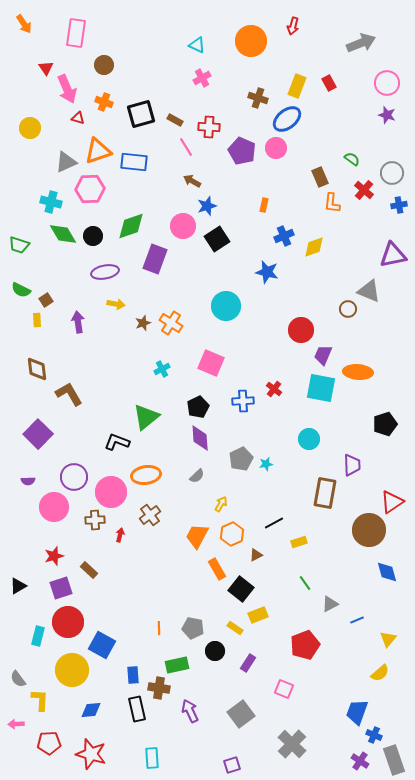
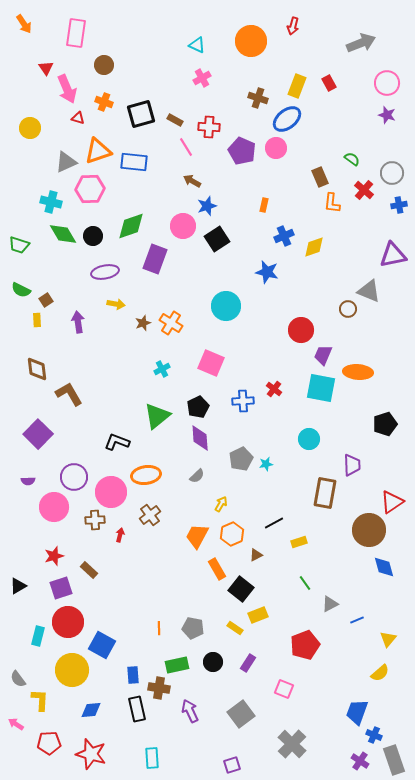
green triangle at (146, 417): moved 11 px right, 1 px up
blue diamond at (387, 572): moved 3 px left, 5 px up
black circle at (215, 651): moved 2 px left, 11 px down
pink arrow at (16, 724): rotated 35 degrees clockwise
